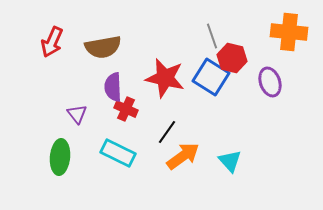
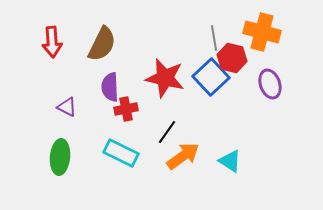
orange cross: moved 27 px left; rotated 9 degrees clockwise
gray line: moved 2 px right, 2 px down; rotated 10 degrees clockwise
red arrow: rotated 28 degrees counterclockwise
brown semicircle: moved 1 px left, 3 px up; rotated 54 degrees counterclockwise
blue square: rotated 15 degrees clockwise
purple ellipse: moved 2 px down
purple semicircle: moved 3 px left
red cross: rotated 35 degrees counterclockwise
purple triangle: moved 10 px left, 7 px up; rotated 25 degrees counterclockwise
cyan rectangle: moved 3 px right
cyan triangle: rotated 15 degrees counterclockwise
